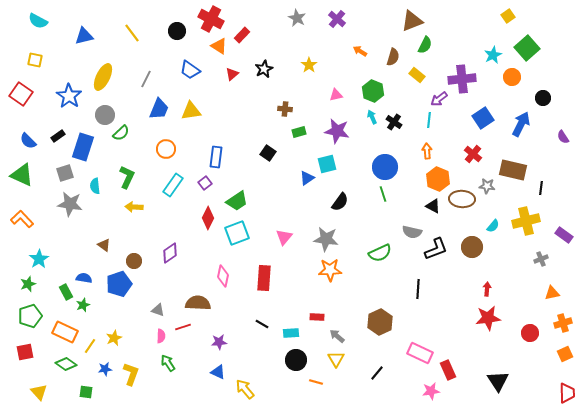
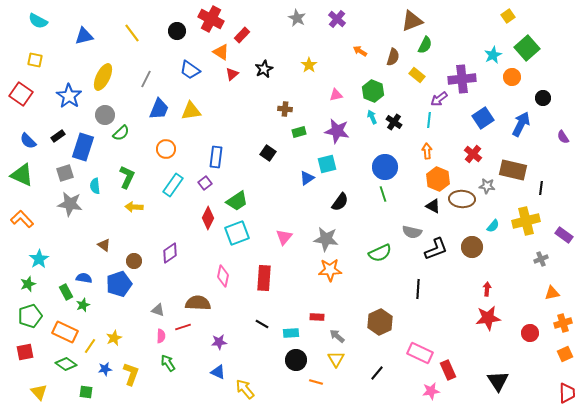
orange triangle at (219, 46): moved 2 px right, 6 px down
